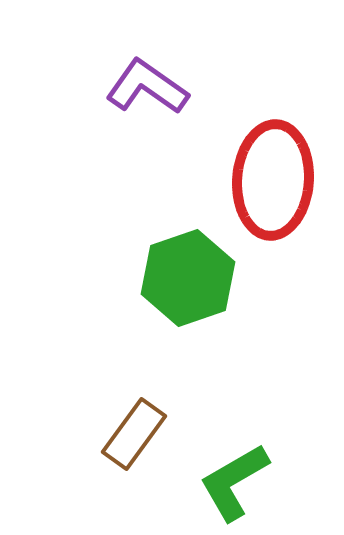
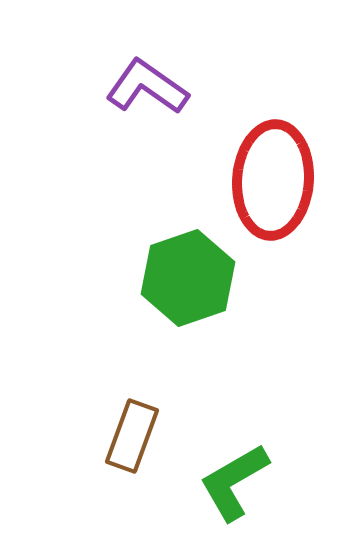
brown rectangle: moved 2 px left, 2 px down; rotated 16 degrees counterclockwise
